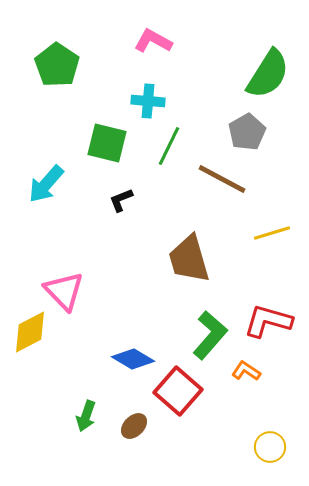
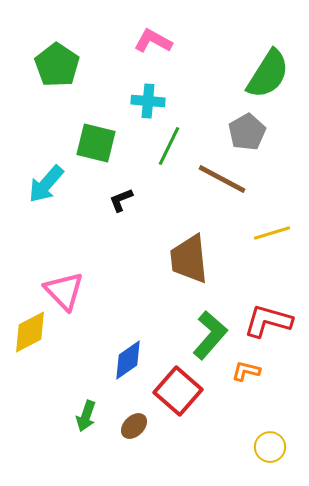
green square: moved 11 px left
brown trapezoid: rotated 10 degrees clockwise
blue diamond: moved 5 px left, 1 px down; rotated 66 degrees counterclockwise
orange L-shape: rotated 20 degrees counterclockwise
